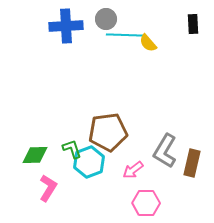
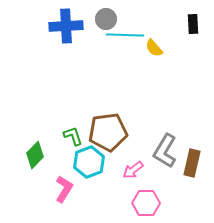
yellow semicircle: moved 6 px right, 5 px down
green L-shape: moved 1 px right, 13 px up
green diamond: rotated 44 degrees counterclockwise
pink L-shape: moved 16 px right, 1 px down
